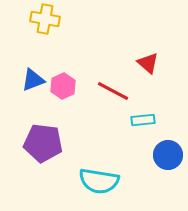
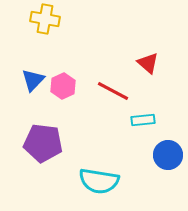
blue triangle: rotated 25 degrees counterclockwise
